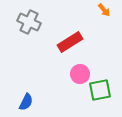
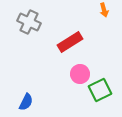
orange arrow: rotated 24 degrees clockwise
green square: rotated 15 degrees counterclockwise
